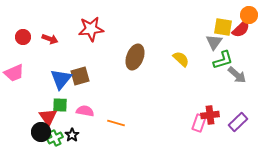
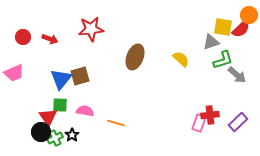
gray triangle: moved 3 px left; rotated 36 degrees clockwise
